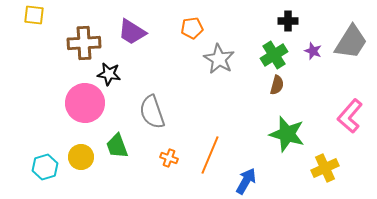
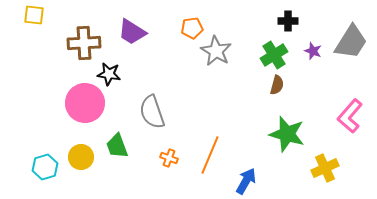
gray star: moved 3 px left, 8 px up
